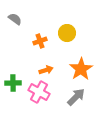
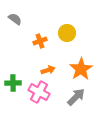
orange arrow: moved 2 px right
